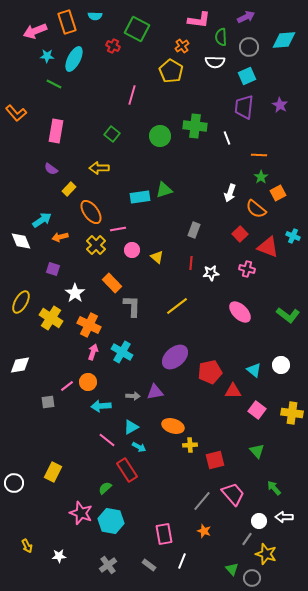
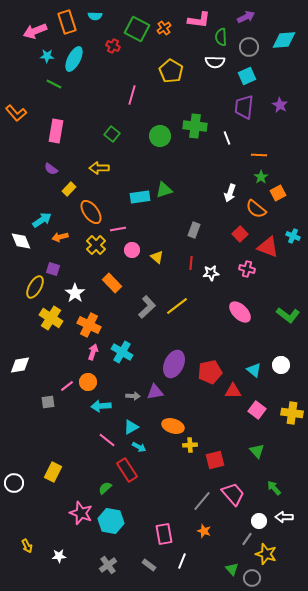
orange cross at (182, 46): moved 18 px left, 18 px up
yellow ellipse at (21, 302): moved 14 px right, 15 px up
gray L-shape at (132, 306): moved 15 px right, 1 px down; rotated 45 degrees clockwise
purple ellipse at (175, 357): moved 1 px left, 7 px down; rotated 24 degrees counterclockwise
